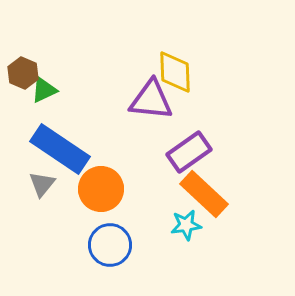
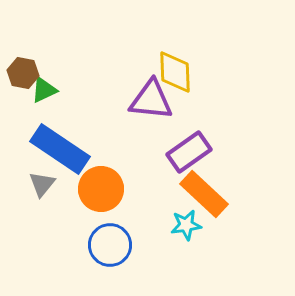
brown hexagon: rotated 12 degrees counterclockwise
